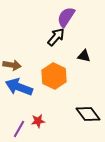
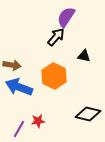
black diamond: rotated 40 degrees counterclockwise
